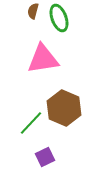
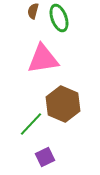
brown hexagon: moved 1 px left, 4 px up
green line: moved 1 px down
